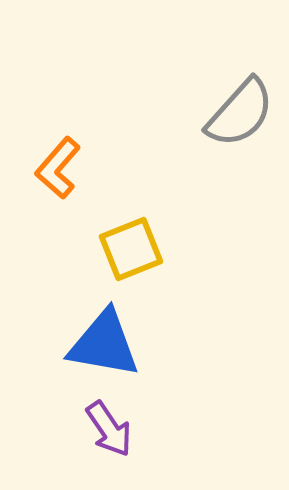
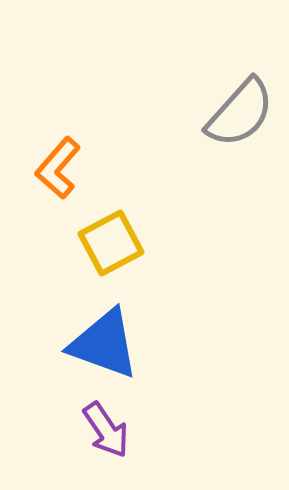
yellow square: moved 20 px left, 6 px up; rotated 6 degrees counterclockwise
blue triangle: rotated 10 degrees clockwise
purple arrow: moved 3 px left, 1 px down
